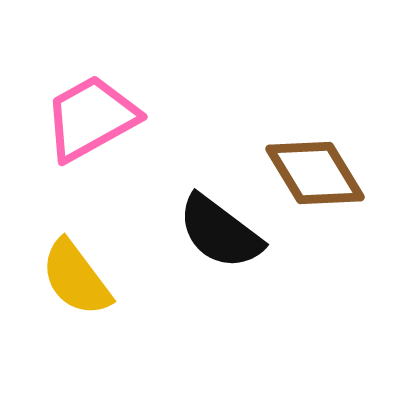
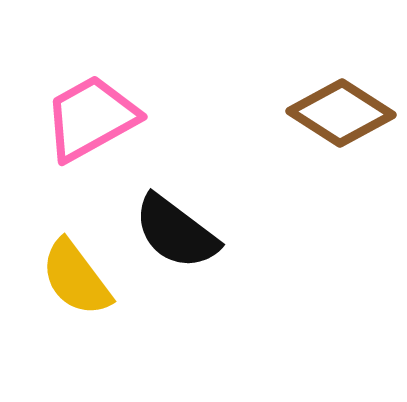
brown diamond: moved 26 px right, 60 px up; rotated 26 degrees counterclockwise
black semicircle: moved 44 px left
